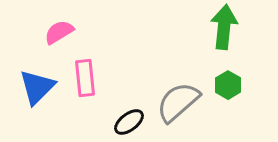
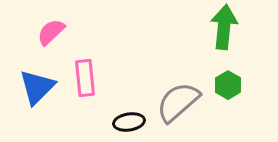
pink semicircle: moved 8 px left; rotated 12 degrees counterclockwise
black ellipse: rotated 28 degrees clockwise
